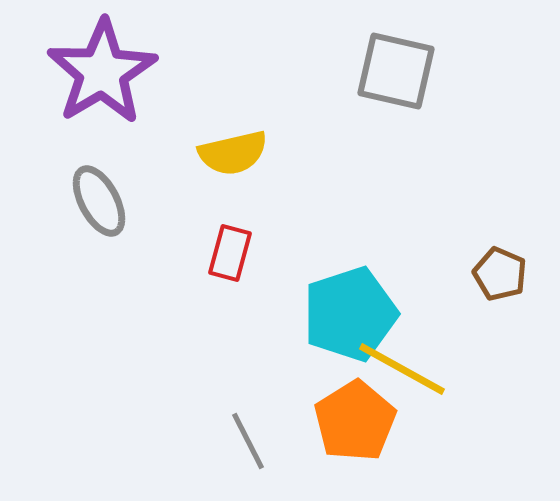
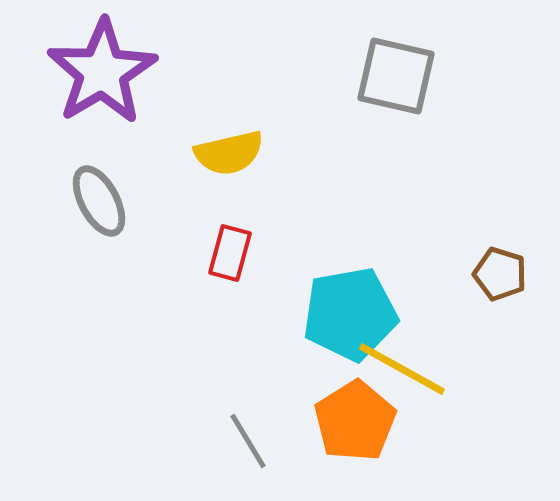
gray square: moved 5 px down
yellow semicircle: moved 4 px left
brown pentagon: rotated 6 degrees counterclockwise
cyan pentagon: rotated 8 degrees clockwise
gray line: rotated 4 degrees counterclockwise
